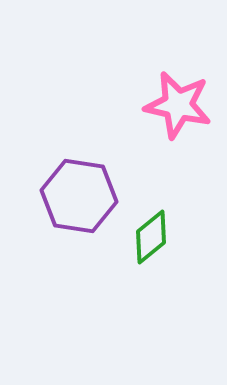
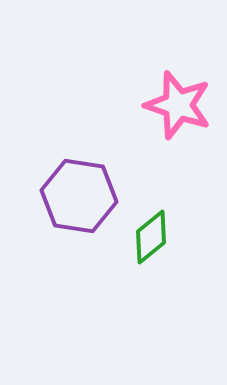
pink star: rotated 6 degrees clockwise
